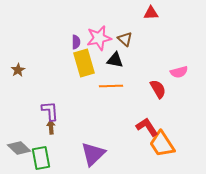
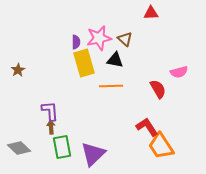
orange trapezoid: moved 1 px left, 2 px down
green rectangle: moved 21 px right, 11 px up
